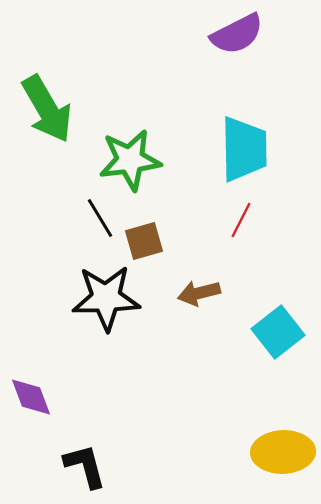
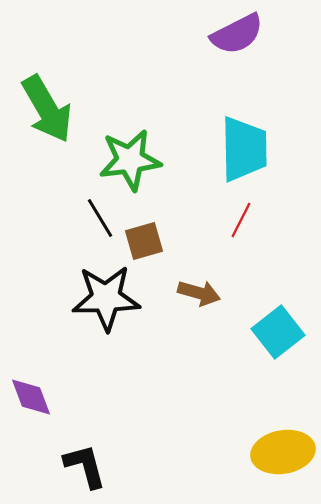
brown arrow: rotated 150 degrees counterclockwise
yellow ellipse: rotated 8 degrees counterclockwise
